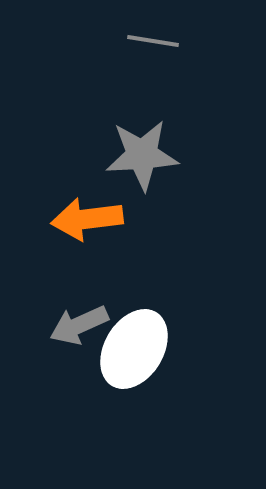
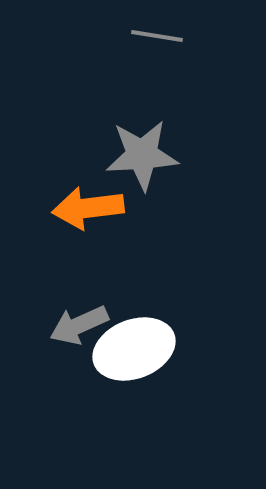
gray line: moved 4 px right, 5 px up
orange arrow: moved 1 px right, 11 px up
white ellipse: rotated 38 degrees clockwise
